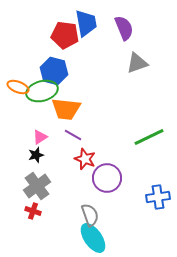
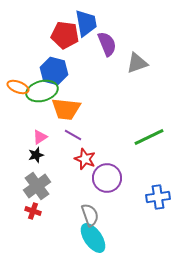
purple semicircle: moved 17 px left, 16 px down
